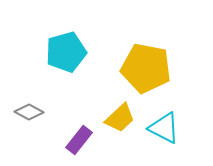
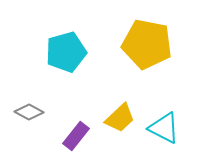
yellow pentagon: moved 1 px right, 24 px up
purple rectangle: moved 3 px left, 4 px up
